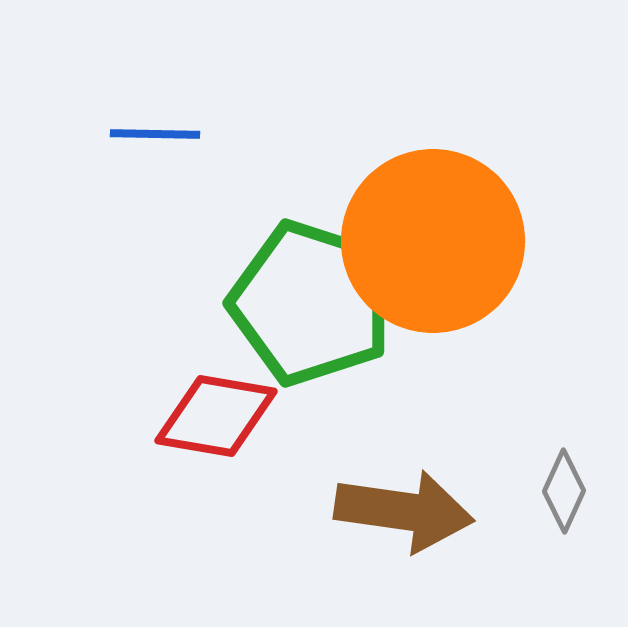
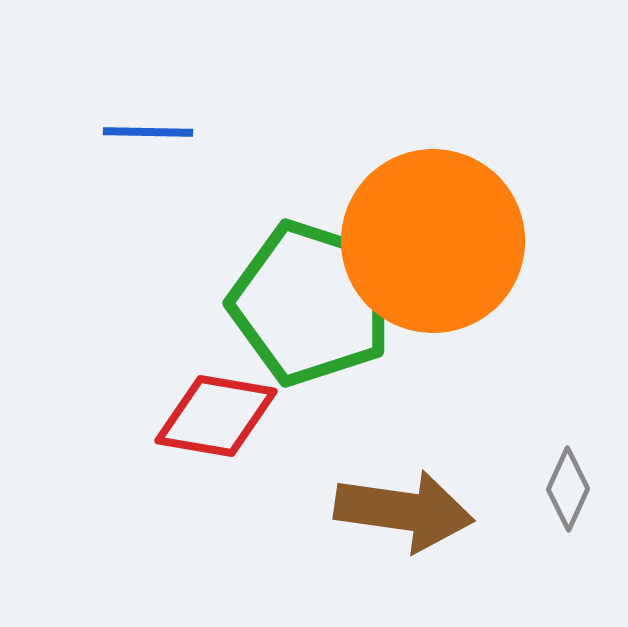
blue line: moved 7 px left, 2 px up
gray diamond: moved 4 px right, 2 px up
